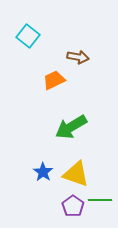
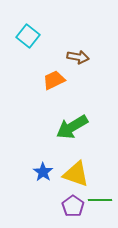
green arrow: moved 1 px right
